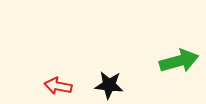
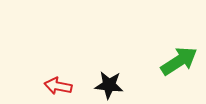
green arrow: rotated 18 degrees counterclockwise
